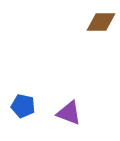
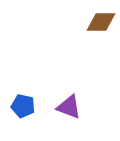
purple triangle: moved 6 px up
